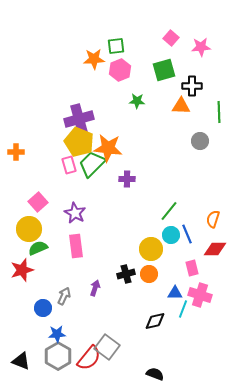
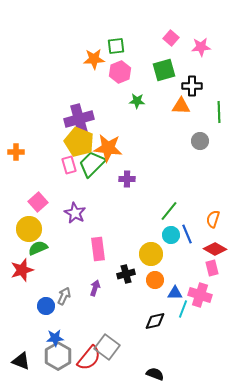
pink hexagon at (120, 70): moved 2 px down
pink rectangle at (76, 246): moved 22 px right, 3 px down
yellow circle at (151, 249): moved 5 px down
red diamond at (215, 249): rotated 30 degrees clockwise
pink rectangle at (192, 268): moved 20 px right
orange circle at (149, 274): moved 6 px right, 6 px down
blue circle at (43, 308): moved 3 px right, 2 px up
blue star at (57, 334): moved 2 px left, 4 px down
